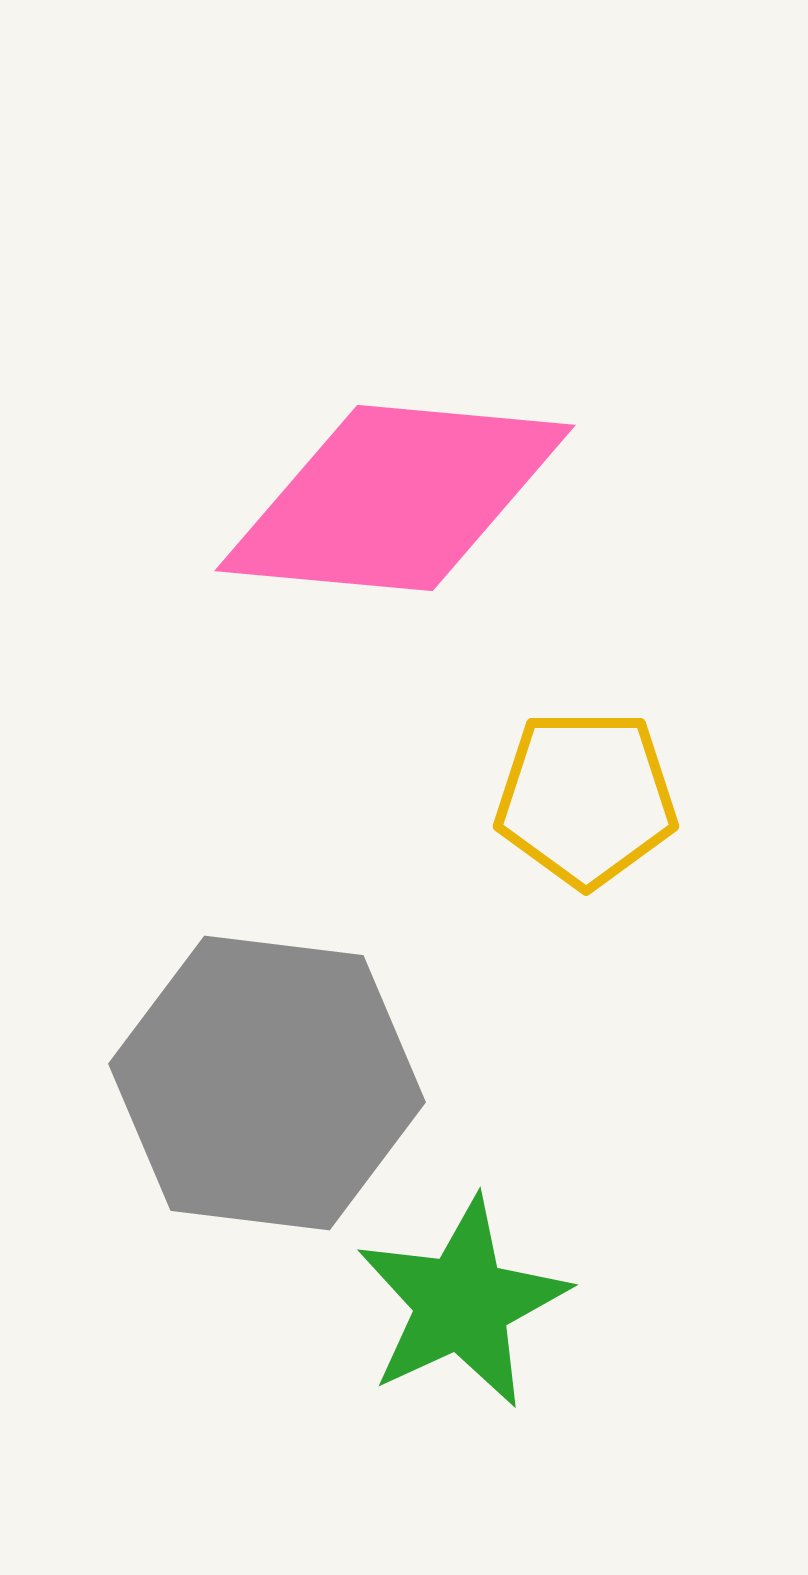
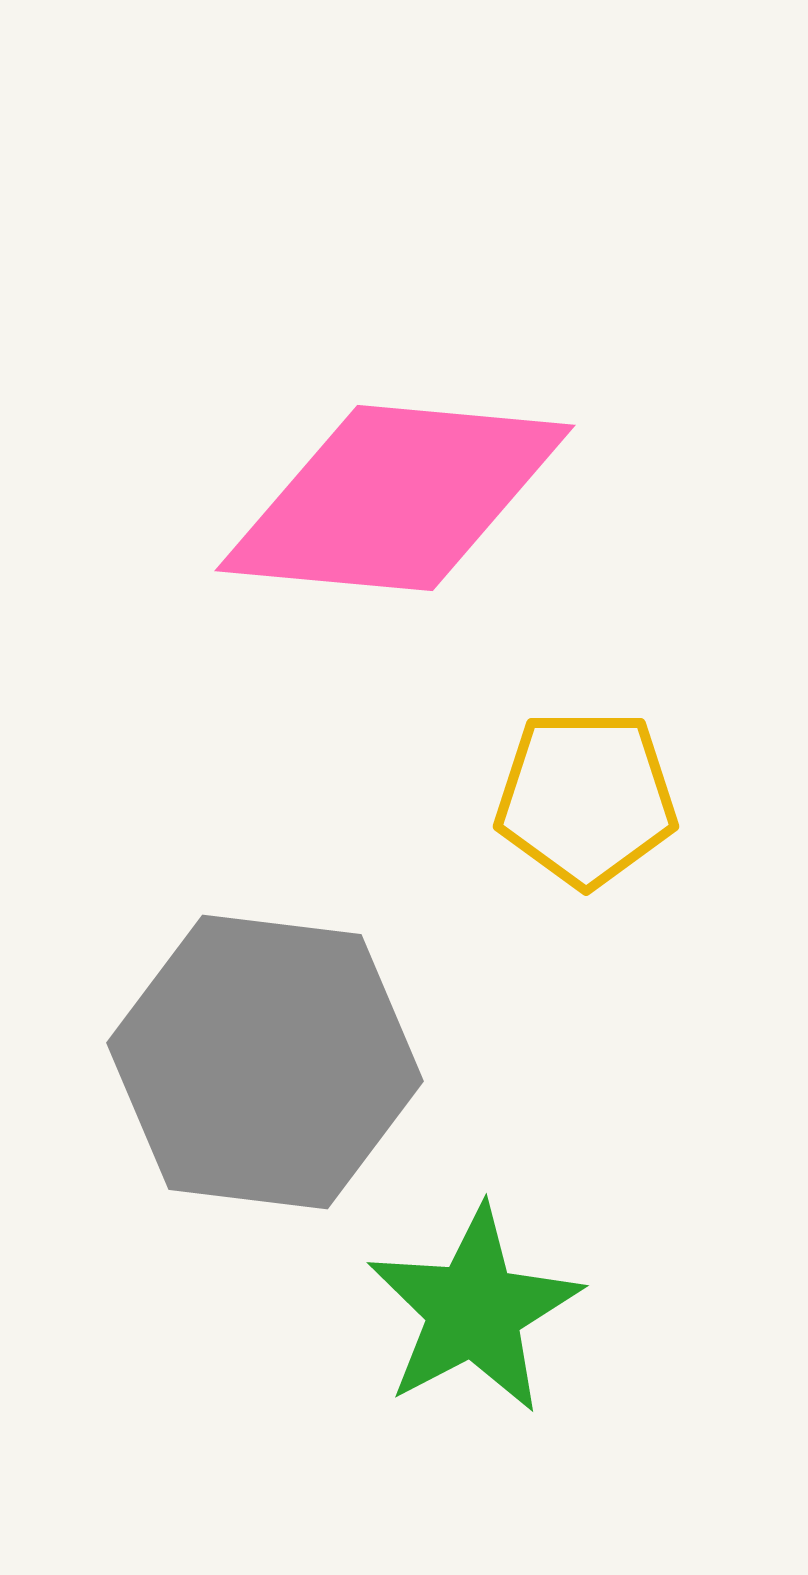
gray hexagon: moved 2 px left, 21 px up
green star: moved 12 px right, 7 px down; rotated 3 degrees counterclockwise
